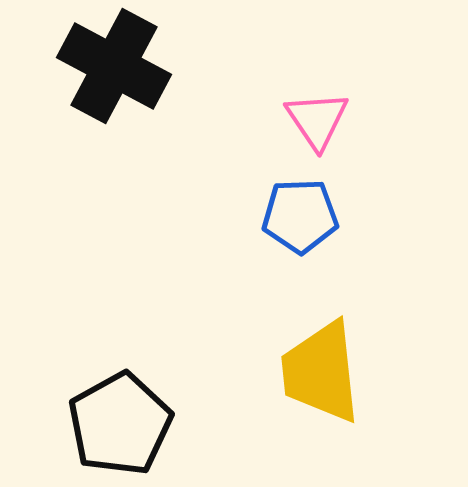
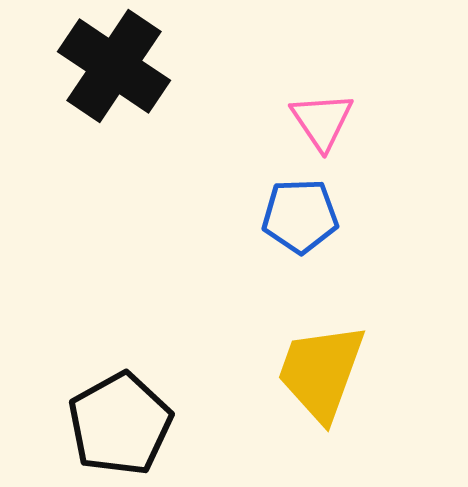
black cross: rotated 6 degrees clockwise
pink triangle: moved 5 px right, 1 px down
yellow trapezoid: rotated 26 degrees clockwise
